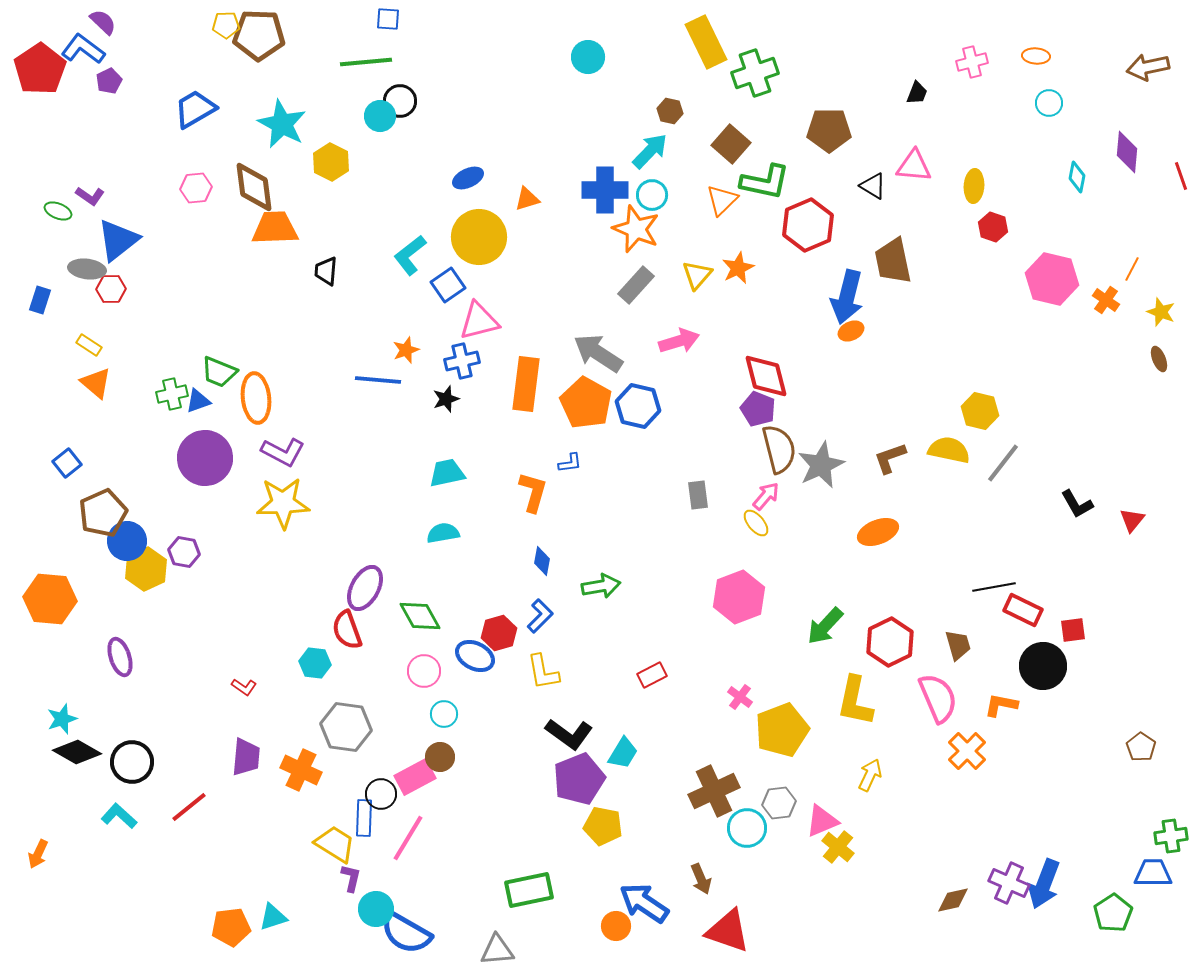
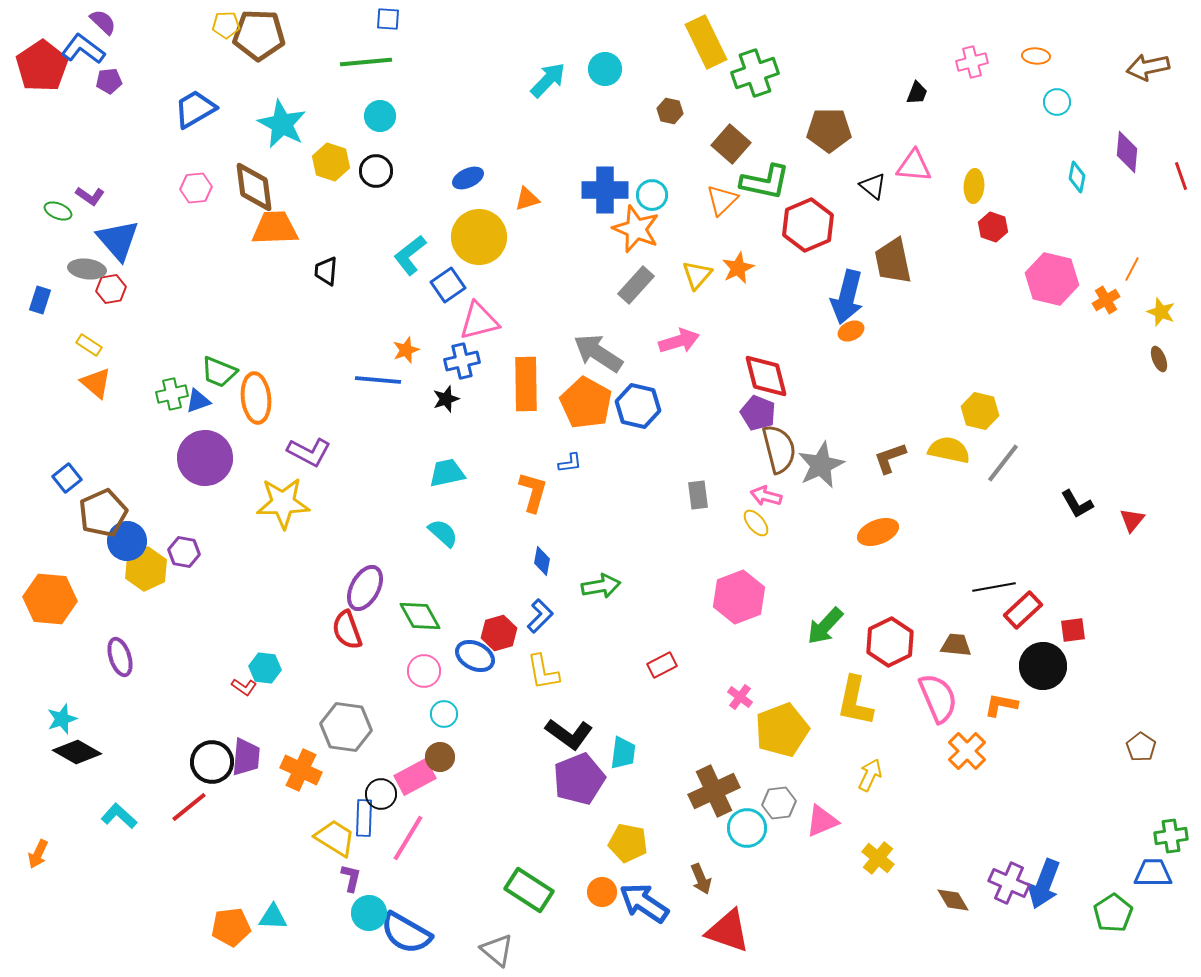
cyan circle at (588, 57): moved 17 px right, 12 px down
red pentagon at (40, 69): moved 2 px right, 3 px up
purple pentagon at (109, 81): rotated 20 degrees clockwise
black circle at (400, 101): moved 24 px left, 70 px down
cyan circle at (1049, 103): moved 8 px right, 1 px up
cyan arrow at (650, 151): moved 102 px left, 71 px up
yellow hexagon at (331, 162): rotated 9 degrees counterclockwise
black triangle at (873, 186): rotated 8 degrees clockwise
blue triangle at (118, 240): rotated 33 degrees counterclockwise
red hexagon at (111, 289): rotated 8 degrees counterclockwise
orange cross at (1106, 300): rotated 24 degrees clockwise
orange rectangle at (526, 384): rotated 8 degrees counterclockwise
purple pentagon at (758, 409): moved 4 px down
purple L-shape at (283, 452): moved 26 px right
blue square at (67, 463): moved 15 px down
pink arrow at (766, 496): rotated 116 degrees counterclockwise
cyan semicircle at (443, 533): rotated 52 degrees clockwise
red rectangle at (1023, 610): rotated 69 degrees counterclockwise
brown trapezoid at (958, 645): moved 2 px left; rotated 68 degrees counterclockwise
cyan hexagon at (315, 663): moved 50 px left, 5 px down
red rectangle at (652, 675): moved 10 px right, 10 px up
cyan trapezoid at (623, 753): rotated 24 degrees counterclockwise
black circle at (132, 762): moved 80 px right
yellow pentagon at (603, 826): moved 25 px right, 17 px down
yellow trapezoid at (335, 844): moved 6 px up
yellow cross at (838, 847): moved 40 px right, 11 px down
green rectangle at (529, 890): rotated 45 degrees clockwise
brown diamond at (953, 900): rotated 72 degrees clockwise
cyan circle at (376, 909): moved 7 px left, 4 px down
cyan triangle at (273, 917): rotated 20 degrees clockwise
orange circle at (616, 926): moved 14 px left, 34 px up
gray triangle at (497, 950): rotated 45 degrees clockwise
